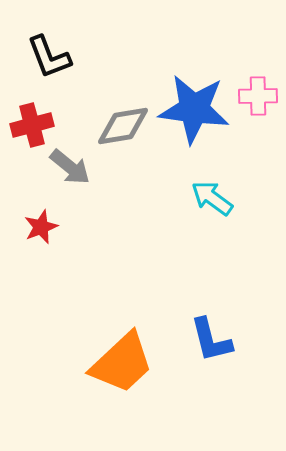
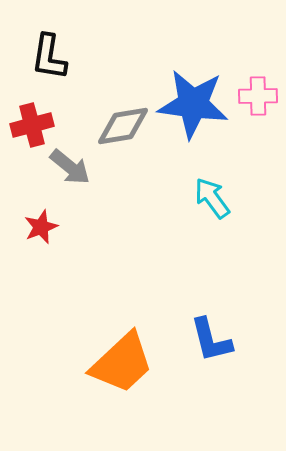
black L-shape: rotated 30 degrees clockwise
blue star: moved 1 px left, 5 px up
cyan arrow: rotated 18 degrees clockwise
